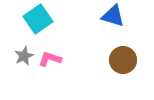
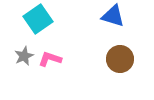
brown circle: moved 3 px left, 1 px up
